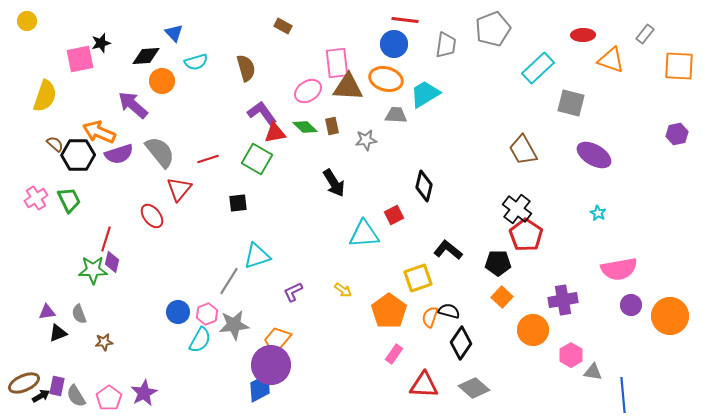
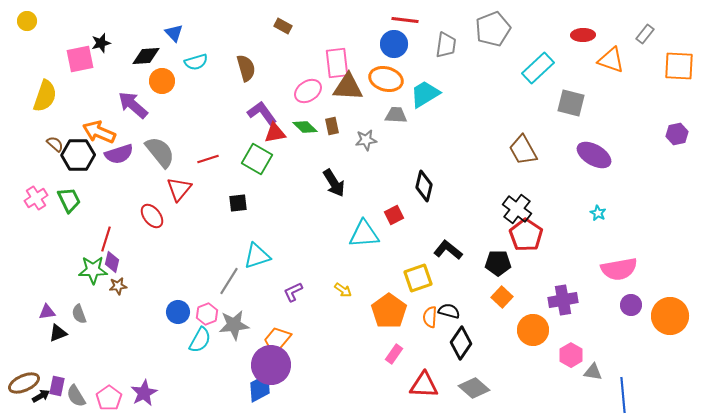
orange semicircle at (430, 317): rotated 15 degrees counterclockwise
brown star at (104, 342): moved 14 px right, 56 px up
